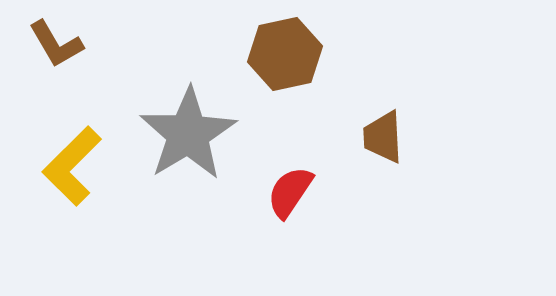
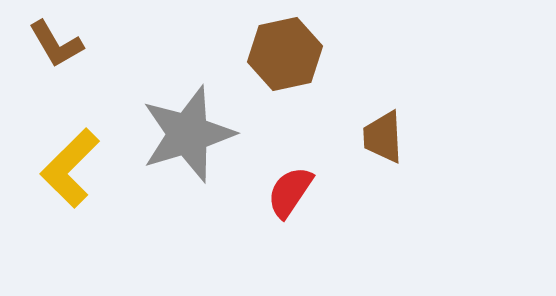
gray star: rotated 14 degrees clockwise
yellow L-shape: moved 2 px left, 2 px down
